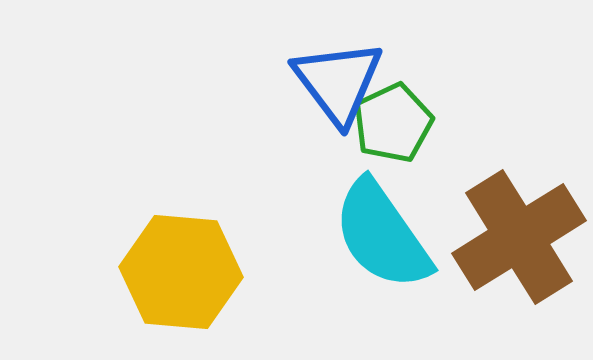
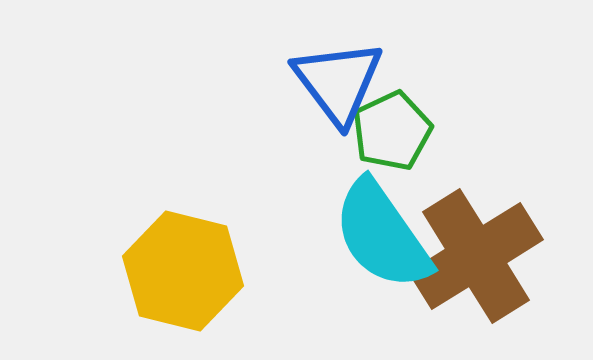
green pentagon: moved 1 px left, 8 px down
brown cross: moved 43 px left, 19 px down
yellow hexagon: moved 2 px right, 1 px up; rotated 9 degrees clockwise
